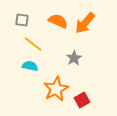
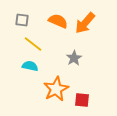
red square: rotated 35 degrees clockwise
